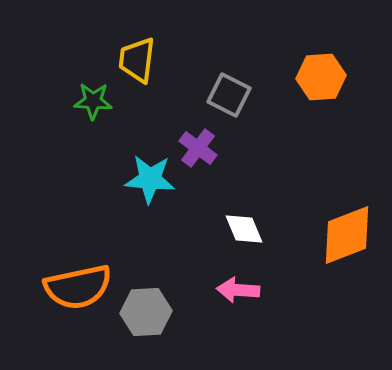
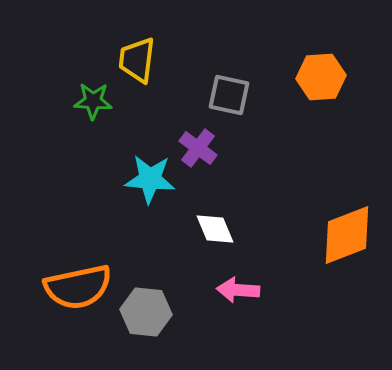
gray square: rotated 15 degrees counterclockwise
white diamond: moved 29 px left
gray hexagon: rotated 9 degrees clockwise
